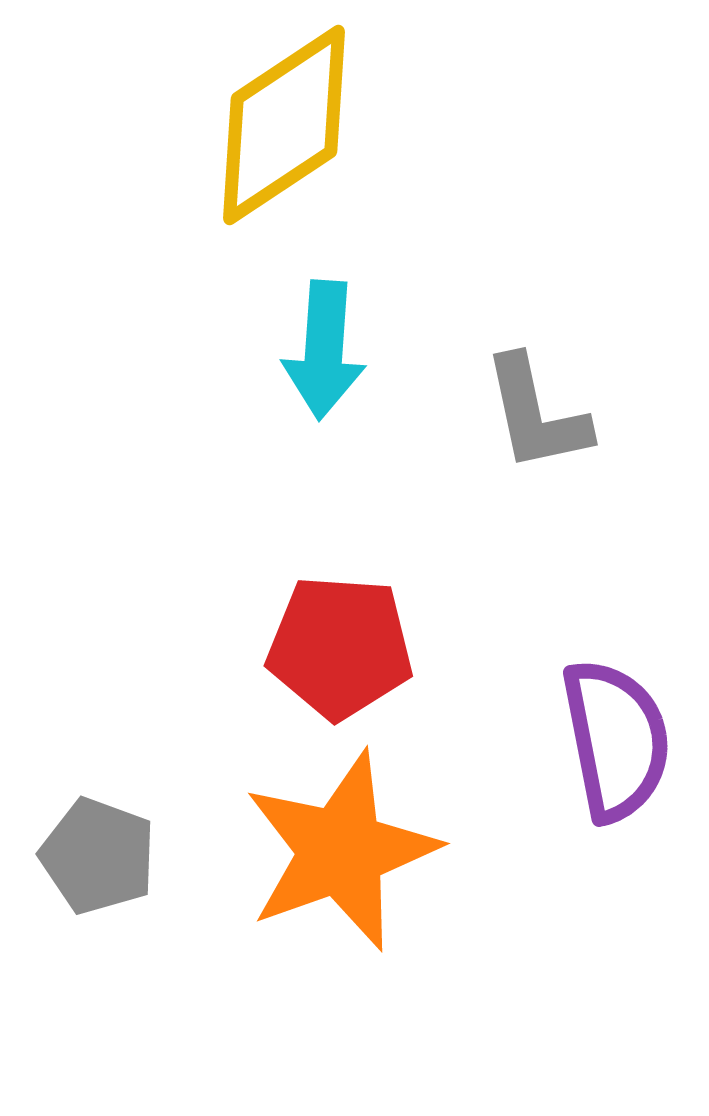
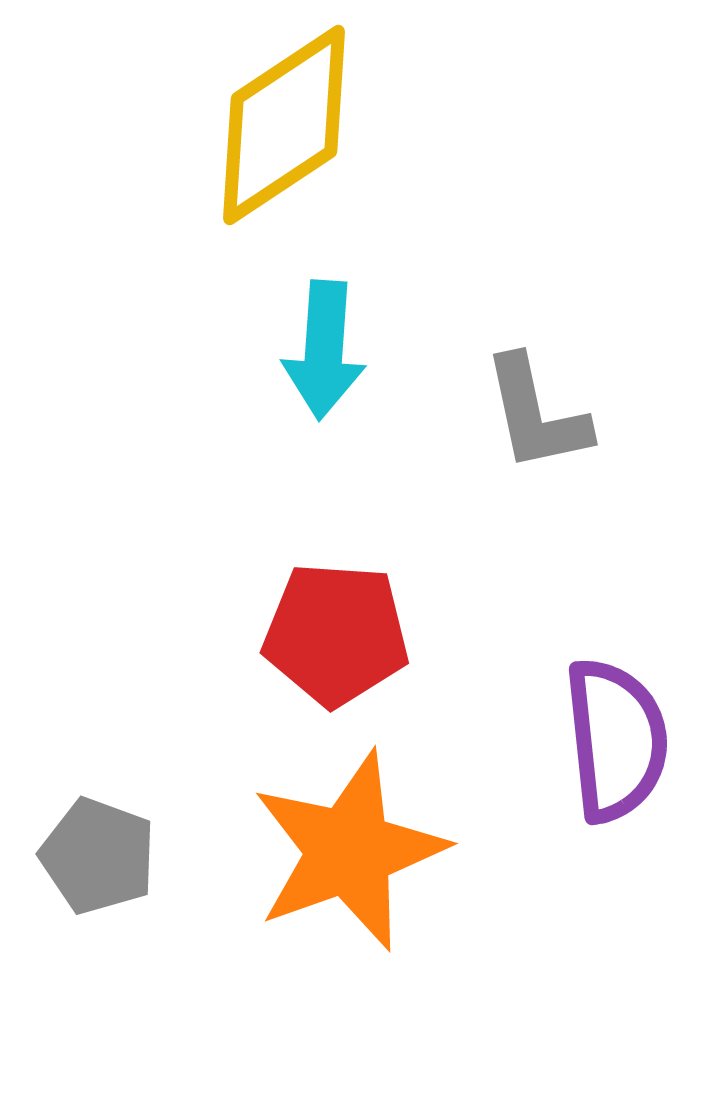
red pentagon: moved 4 px left, 13 px up
purple semicircle: rotated 5 degrees clockwise
orange star: moved 8 px right
